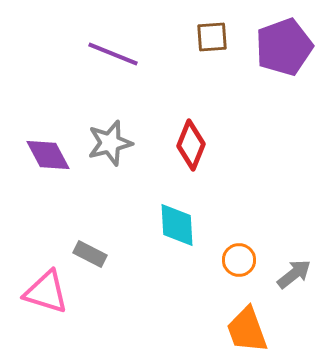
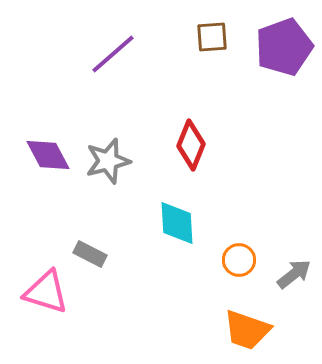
purple line: rotated 63 degrees counterclockwise
gray star: moved 2 px left, 18 px down
cyan diamond: moved 2 px up
orange trapezoid: rotated 51 degrees counterclockwise
